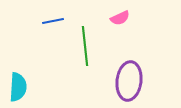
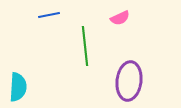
blue line: moved 4 px left, 6 px up
